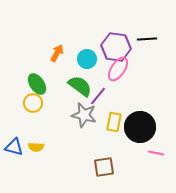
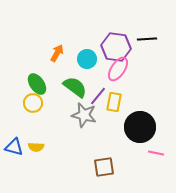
green semicircle: moved 5 px left, 1 px down
yellow rectangle: moved 20 px up
